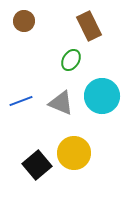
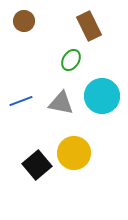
gray triangle: rotated 12 degrees counterclockwise
